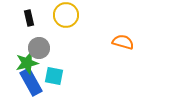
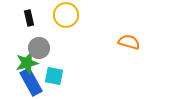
orange semicircle: moved 6 px right
